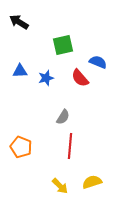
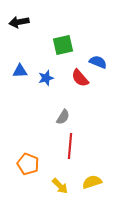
black arrow: rotated 42 degrees counterclockwise
orange pentagon: moved 7 px right, 17 px down
